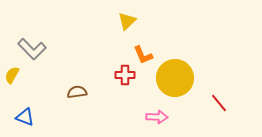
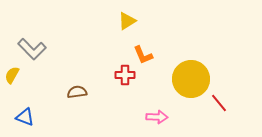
yellow triangle: rotated 12 degrees clockwise
yellow circle: moved 16 px right, 1 px down
